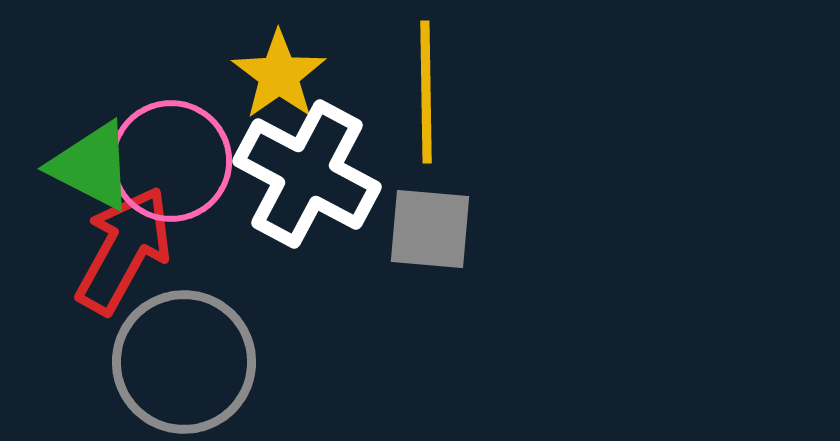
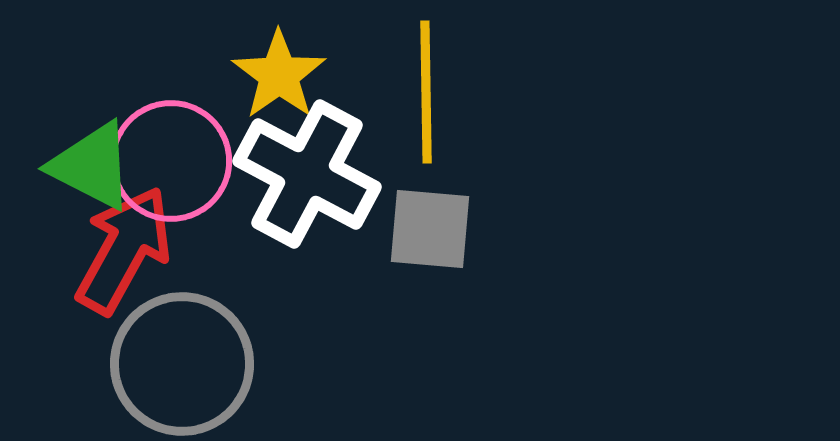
gray circle: moved 2 px left, 2 px down
